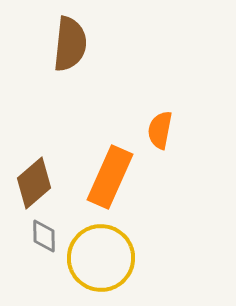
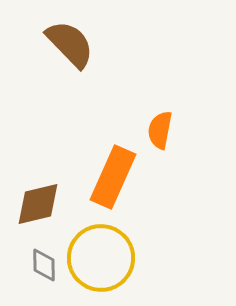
brown semicircle: rotated 50 degrees counterclockwise
orange rectangle: moved 3 px right
brown diamond: moved 4 px right, 21 px down; rotated 27 degrees clockwise
gray diamond: moved 29 px down
